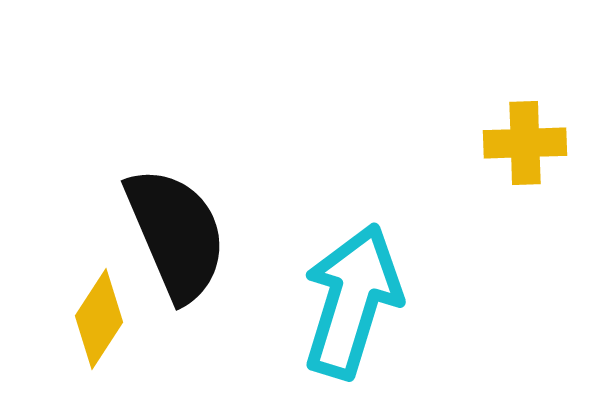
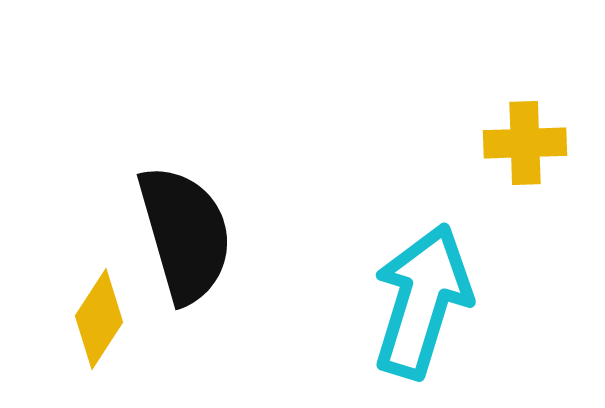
black semicircle: moved 9 px right; rotated 7 degrees clockwise
cyan arrow: moved 70 px right
